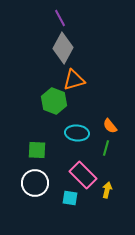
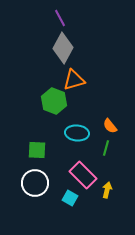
cyan square: rotated 21 degrees clockwise
